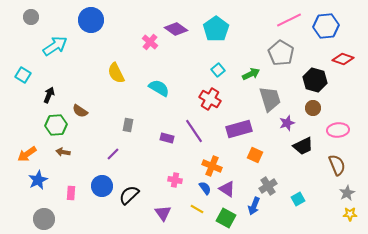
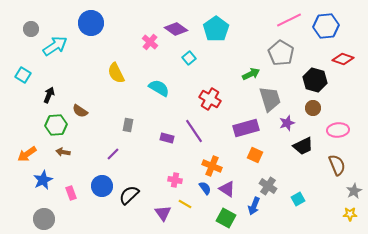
gray circle at (31, 17): moved 12 px down
blue circle at (91, 20): moved 3 px down
cyan square at (218, 70): moved 29 px left, 12 px up
purple rectangle at (239, 129): moved 7 px right, 1 px up
blue star at (38, 180): moved 5 px right
gray cross at (268, 186): rotated 24 degrees counterclockwise
pink rectangle at (71, 193): rotated 24 degrees counterclockwise
gray star at (347, 193): moved 7 px right, 2 px up
yellow line at (197, 209): moved 12 px left, 5 px up
